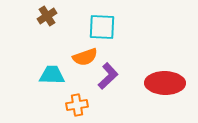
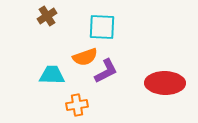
purple L-shape: moved 2 px left, 5 px up; rotated 16 degrees clockwise
